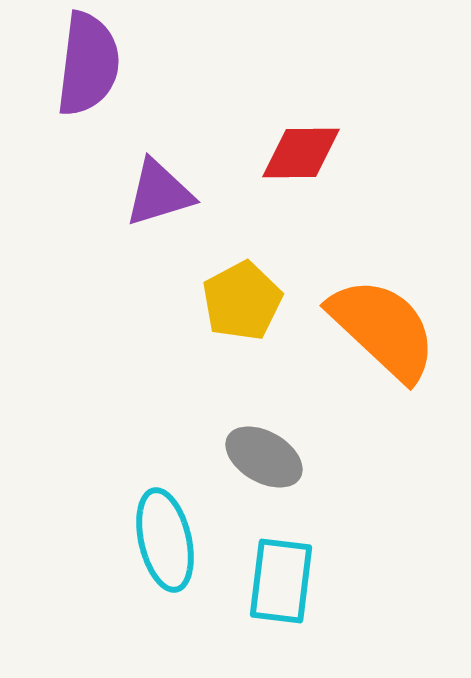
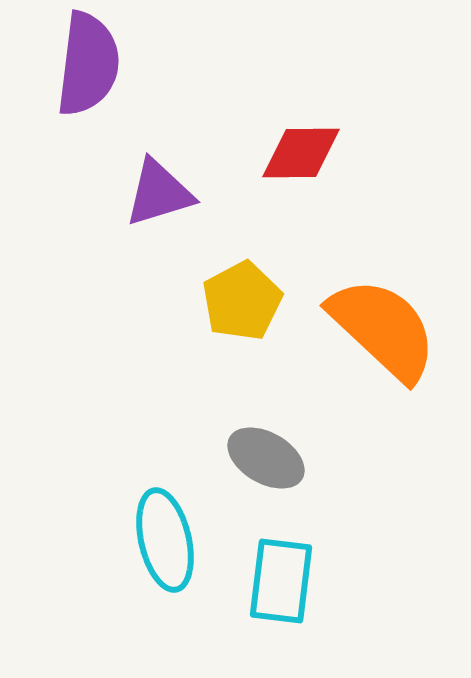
gray ellipse: moved 2 px right, 1 px down
